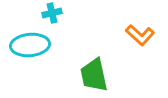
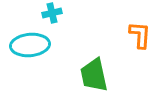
orange L-shape: rotated 128 degrees counterclockwise
